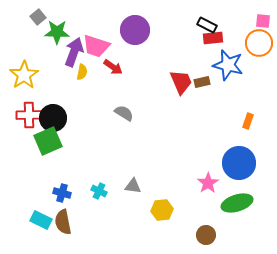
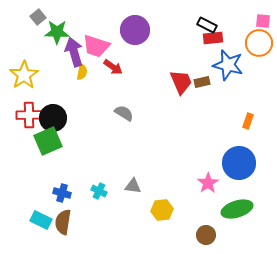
purple arrow: rotated 36 degrees counterclockwise
green ellipse: moved 6 px down
brown semicircle: rotated 20 degrees clockwise
